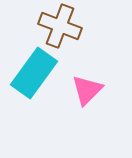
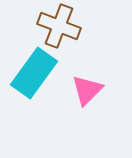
brown cross: moved 1 px left
